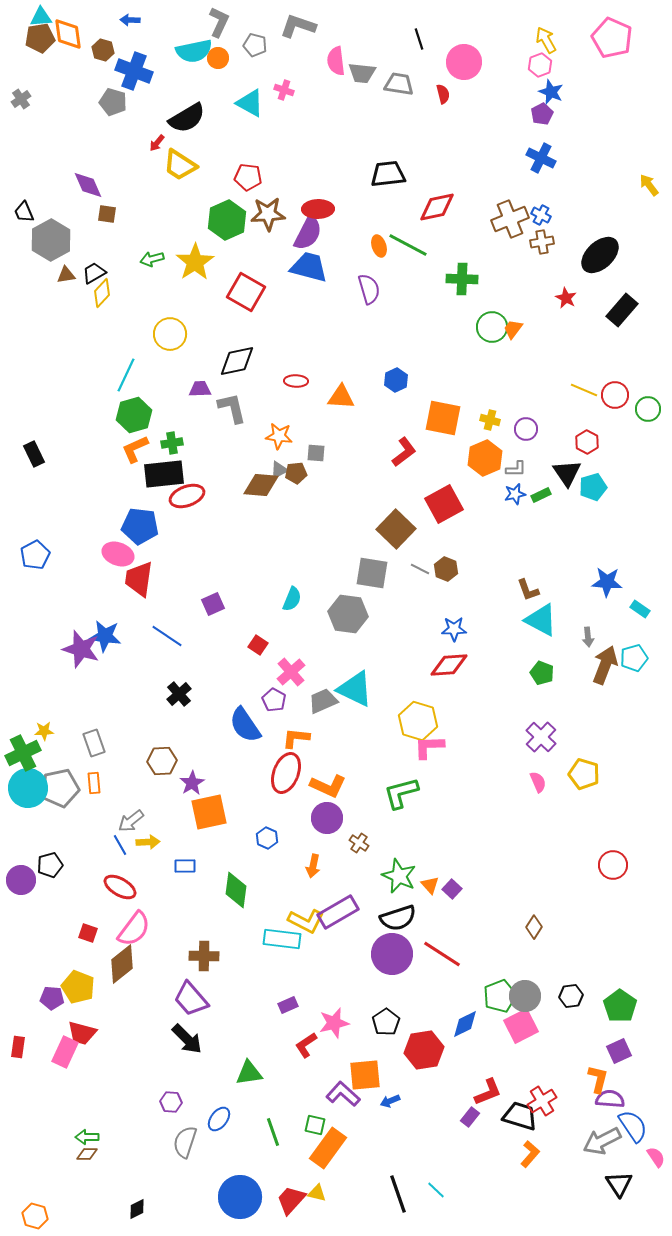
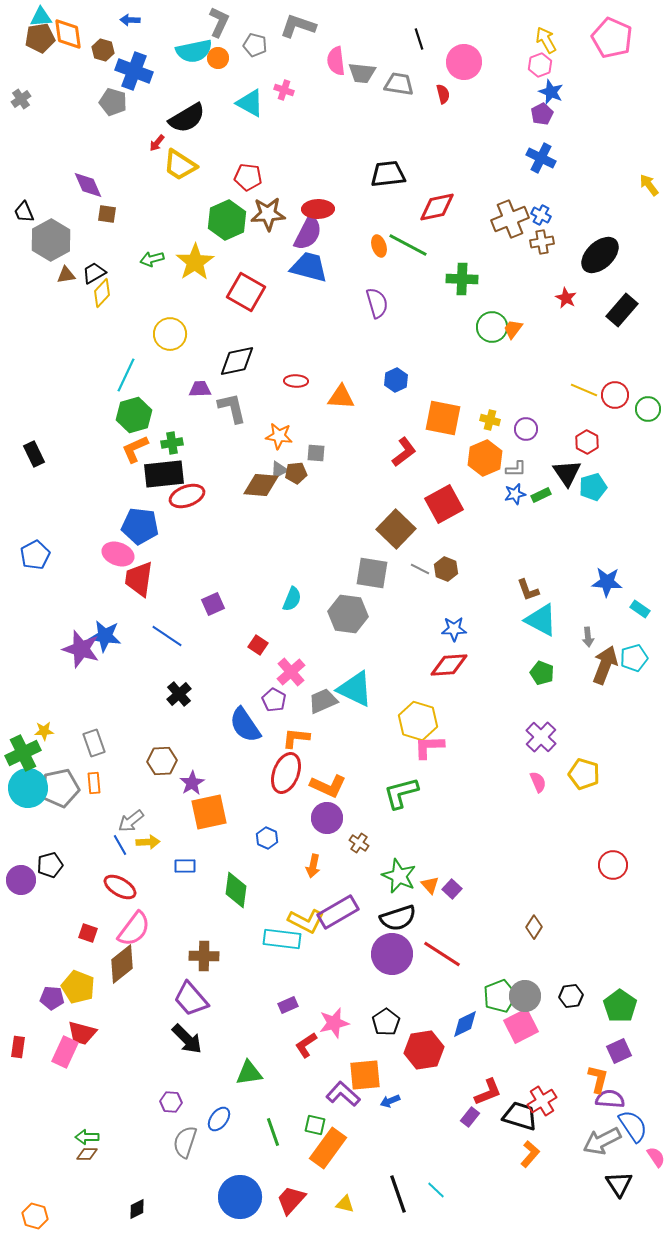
purple semicircle at (369, 289): moved 8 px right, 14 px down
yellow triangle at (317, 1193): moved 28 px right, 11 px down
